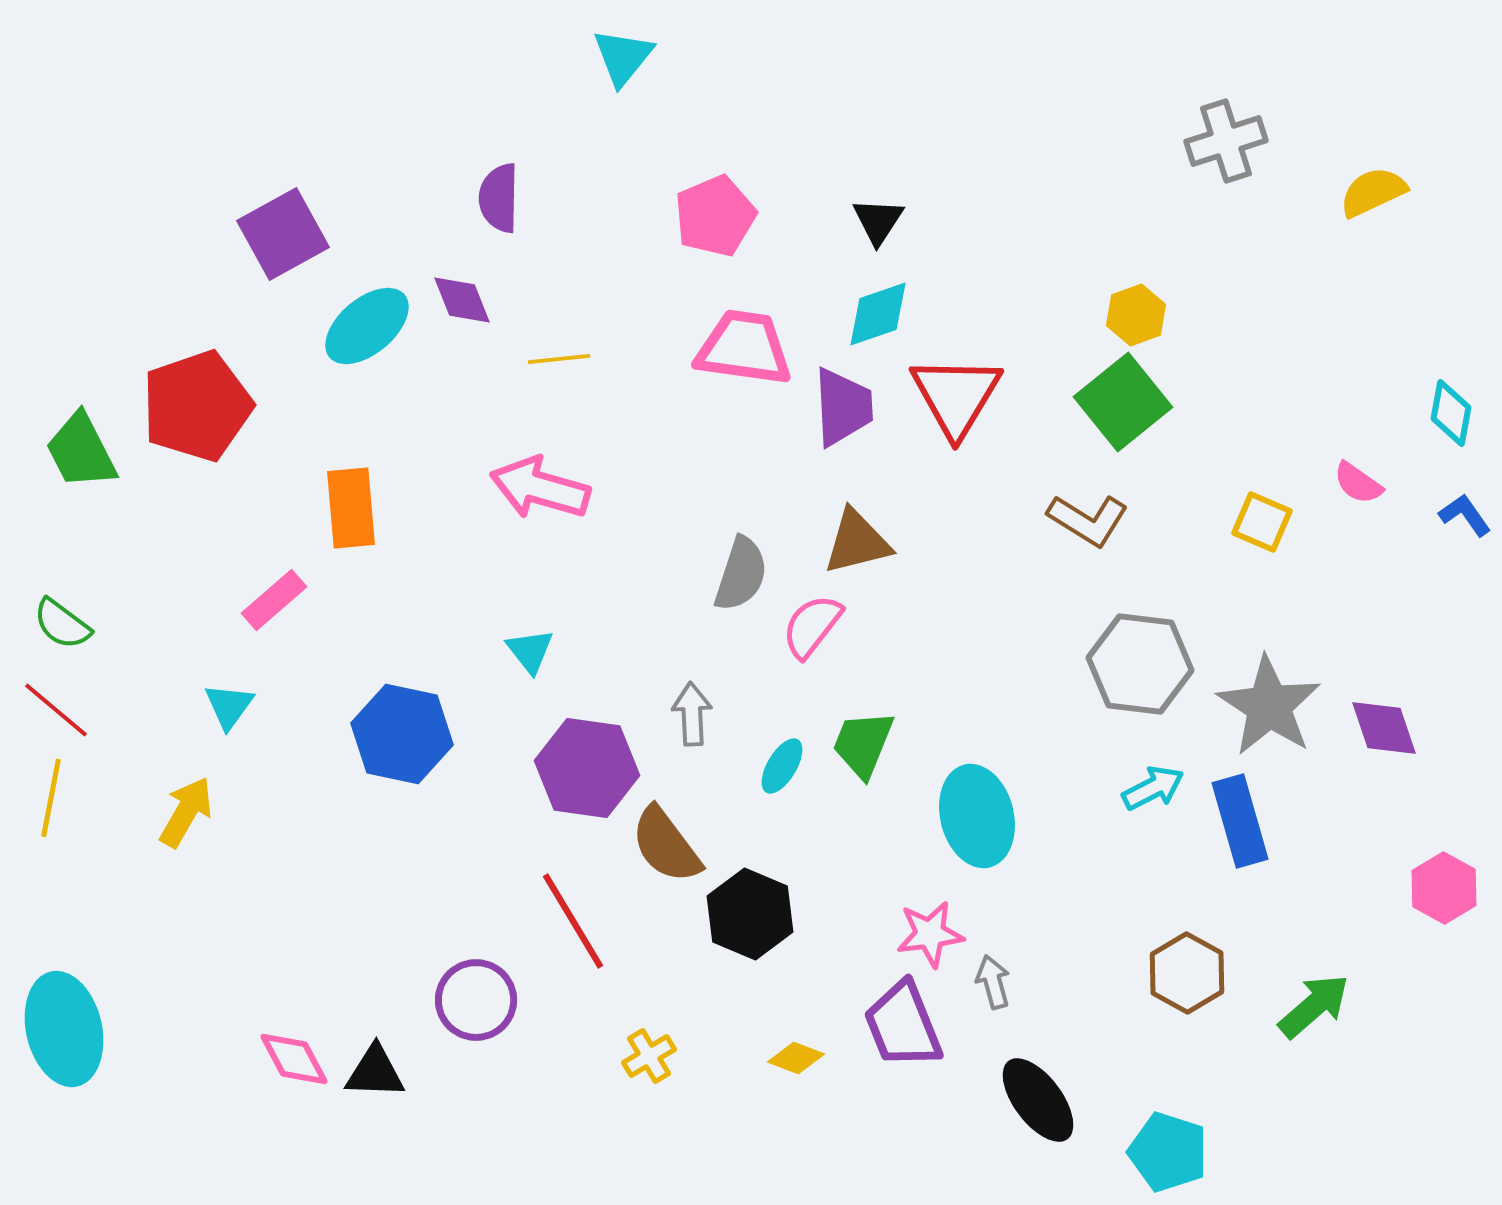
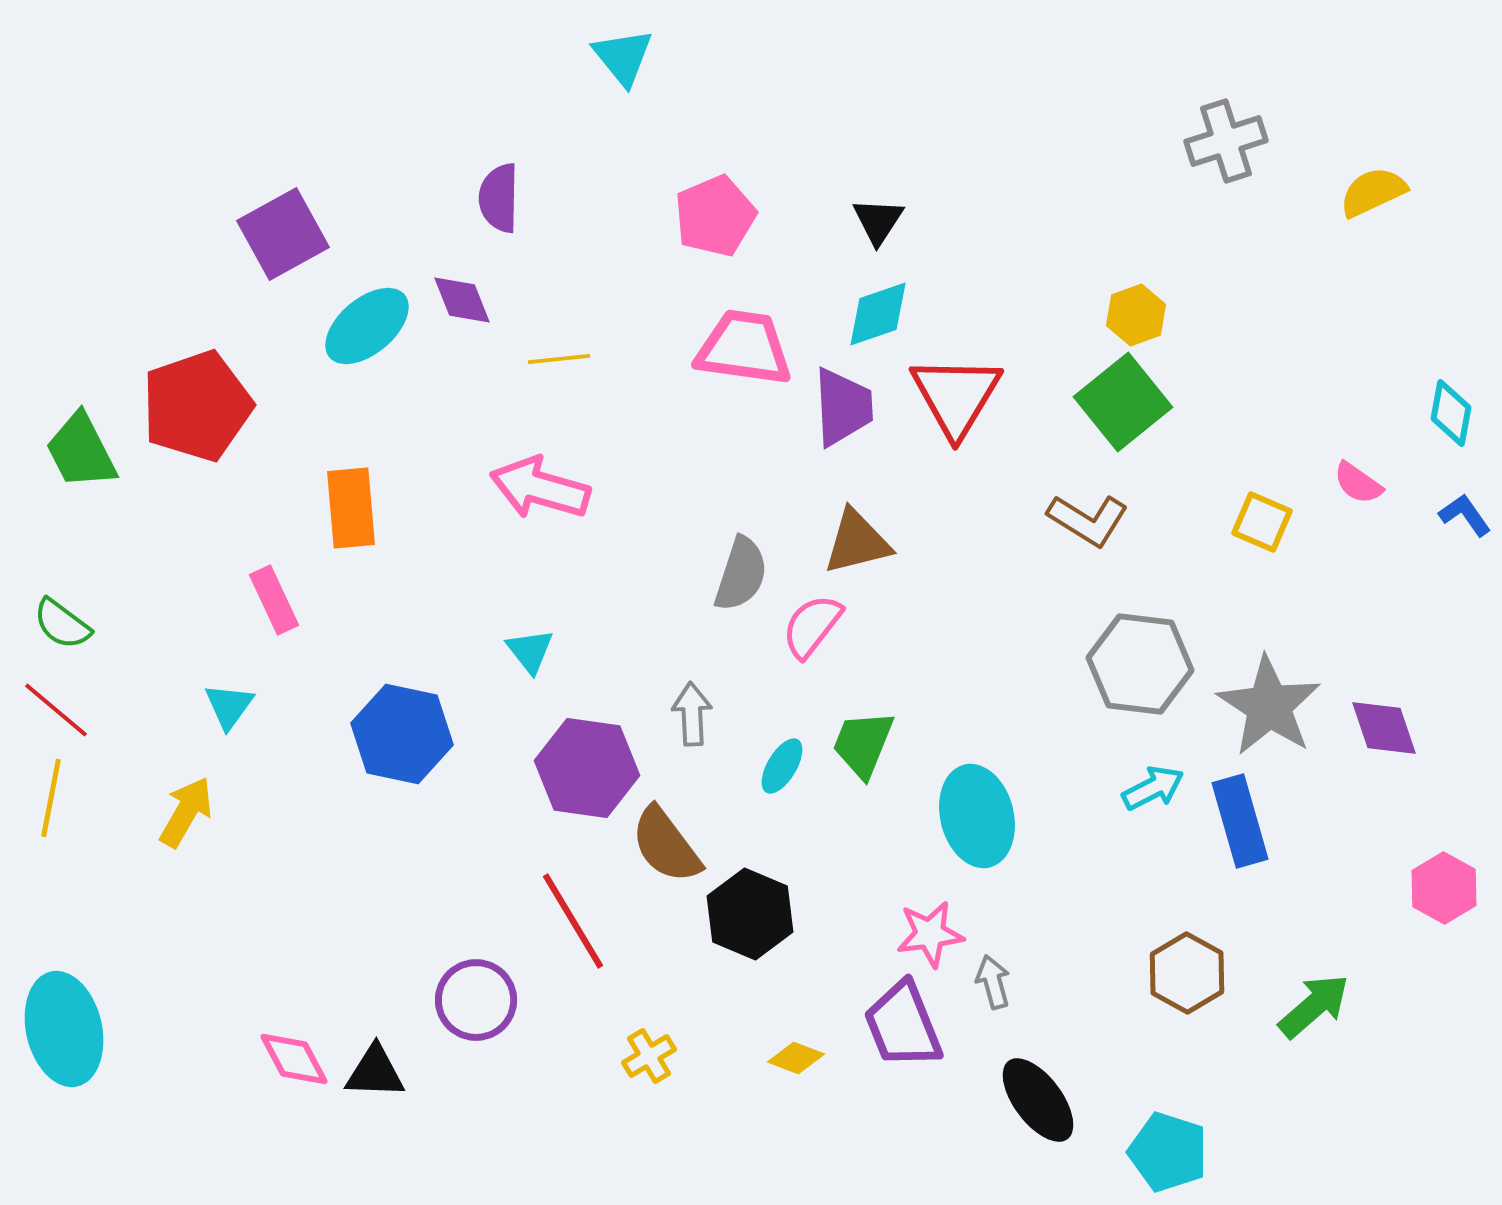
cyan triangle at (623, 57): rotated 18 degrees counterclockwise
pink rectangle at (274, 600): rotated 74 degrees counterclockwise
